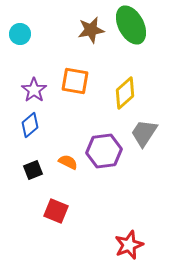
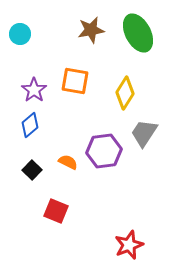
green ellipse: moved 7 px right, 8 px down
yellow diamond: rotated 16 degrees counterclockwise
black square: moved 1 px left; rotated 24 degrees counterclockwise
